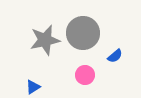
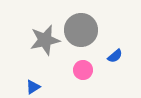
gray circle: moved 2 px left, 3 px up
pink circle: moved 2 px left, 5 px up
